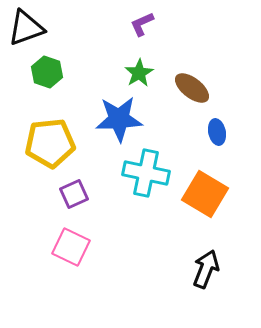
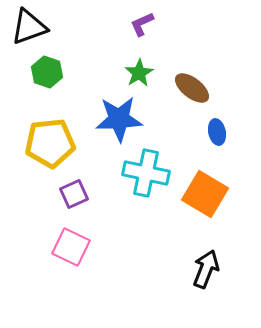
black triangle: moved 3 px right, 1 px up
